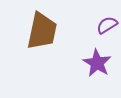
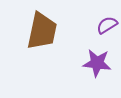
purple star: rotated 24 degrees counterclockwise
